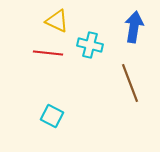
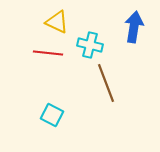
yellow triangle: moved 1 px down
brown line: moved 24 px left
cyan square: moved 1 px up
